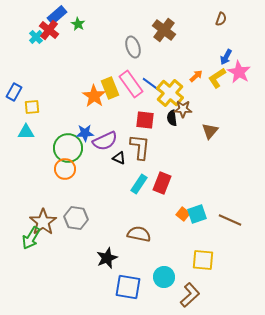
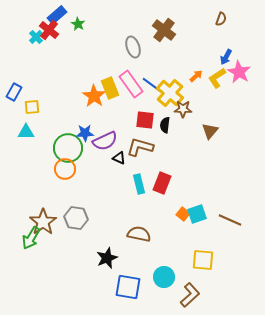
black semicircle at (172, 118): moved 7 px left, 7 px down; rotated 14 degrees clockwise
brown L-shape at (140, 147): rotated 80 degrees counterclockwise
cyan rectangle at (139, 184): rotated 48 degrees counterclockwise
